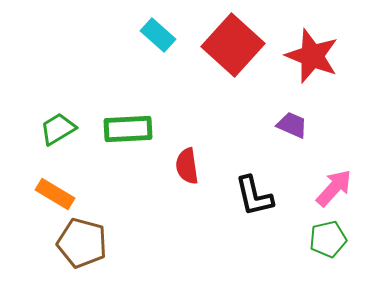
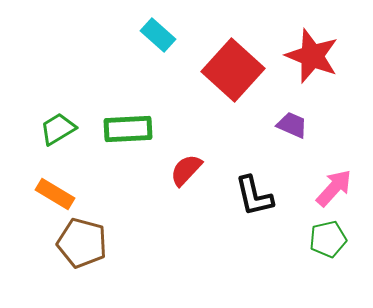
red square: moved 25 px down
red semicircle: moved 1 px left, 4 px down; rotated 51 degrees clockwise
